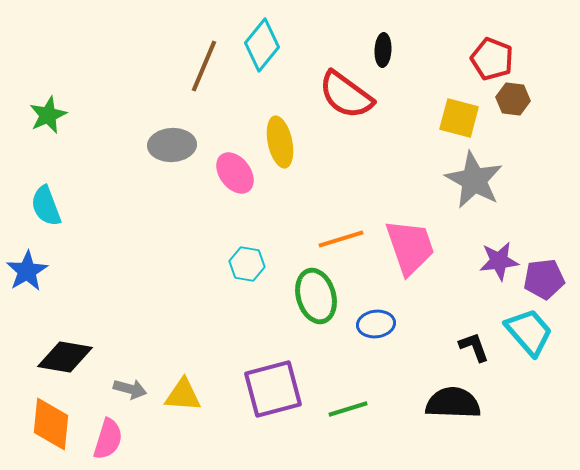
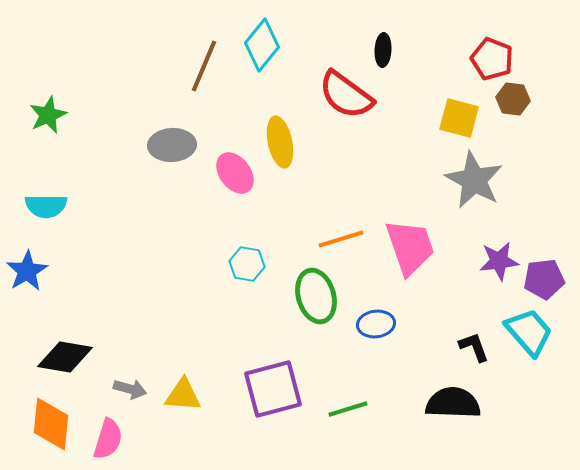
cyan semicircle: rotated 69 degrees counterclockwise
